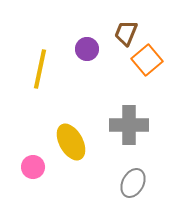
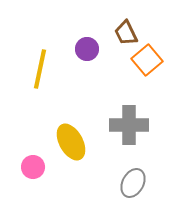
brown trapezoid: rotated 48 degrees counterclockwise
